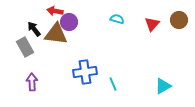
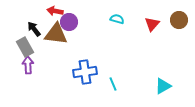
purple arrow: moved 4 px left, 17 px up
